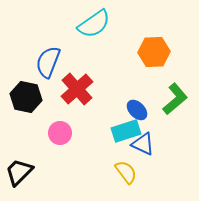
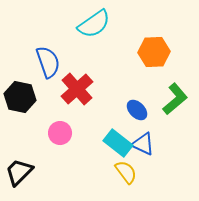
blue semicircle: rotated 140 degrees clockwise
black hexagon: moved 6 px left
cyan rectangle: moved 8 px left, 12 px down; rotated 56 degrees clockwise
